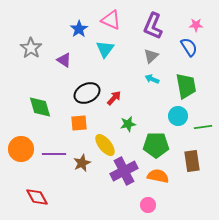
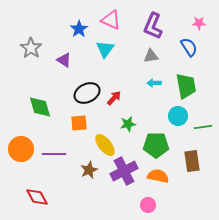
pink star: moved 3 px right, 2 px up
gray triangle: rotated 35 degrees clockwise
cyan arrow: moved 2 px right, 4 px down; rotated 24 degrees counterclockwise
brown star: moved 7 px right, 7 px down
